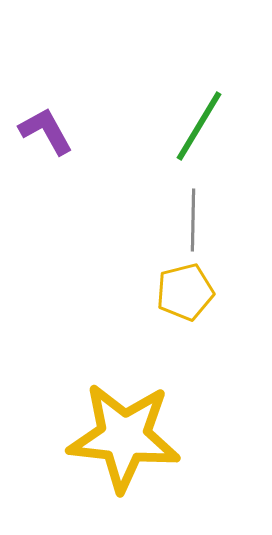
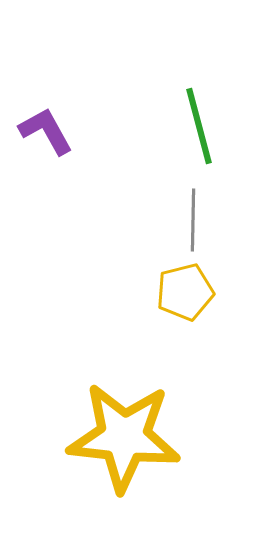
green line: rotated 46 degrees counterclockwise
